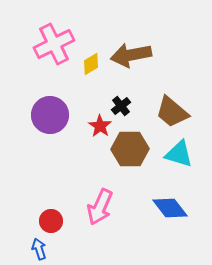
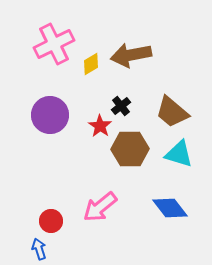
pink arrow: rotated 27 degrees clockwise
